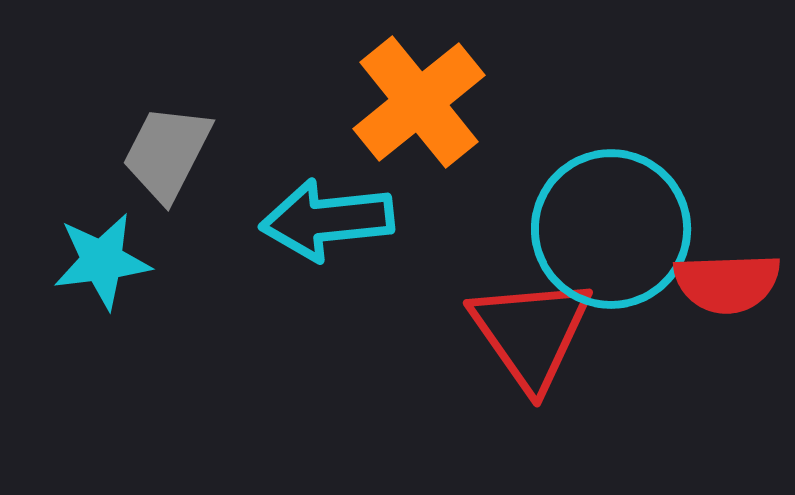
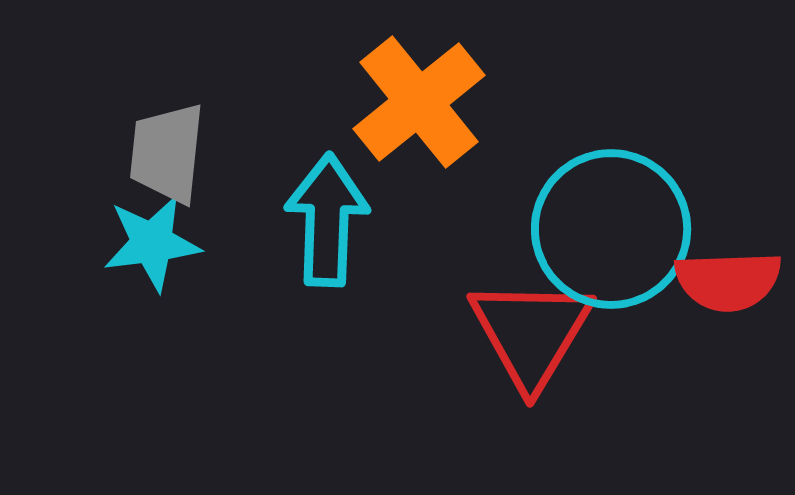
gray trapezoid: rotated 21 degrees counterclockwise
cyan arrow: rotated 98 degrees clockwise
cyan star: moved 50 px right, 18 px up
red semicircle: moved 1 px right, 2 px up
red triangle: rotated 6 degrees clockwise
